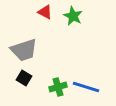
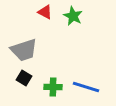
green cross: moved 5 px left; rotated 18 degrees clockwise
